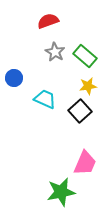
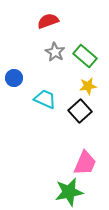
green star: moved 8 px right
